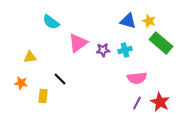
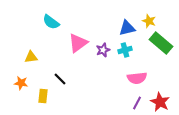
blue triangle: moved 1 px left, 7 px down; rotated 30 degrees counterclockwise
purple star: rotated 16 degrees counterclockwise
yellow triangle: moved 1 px right
